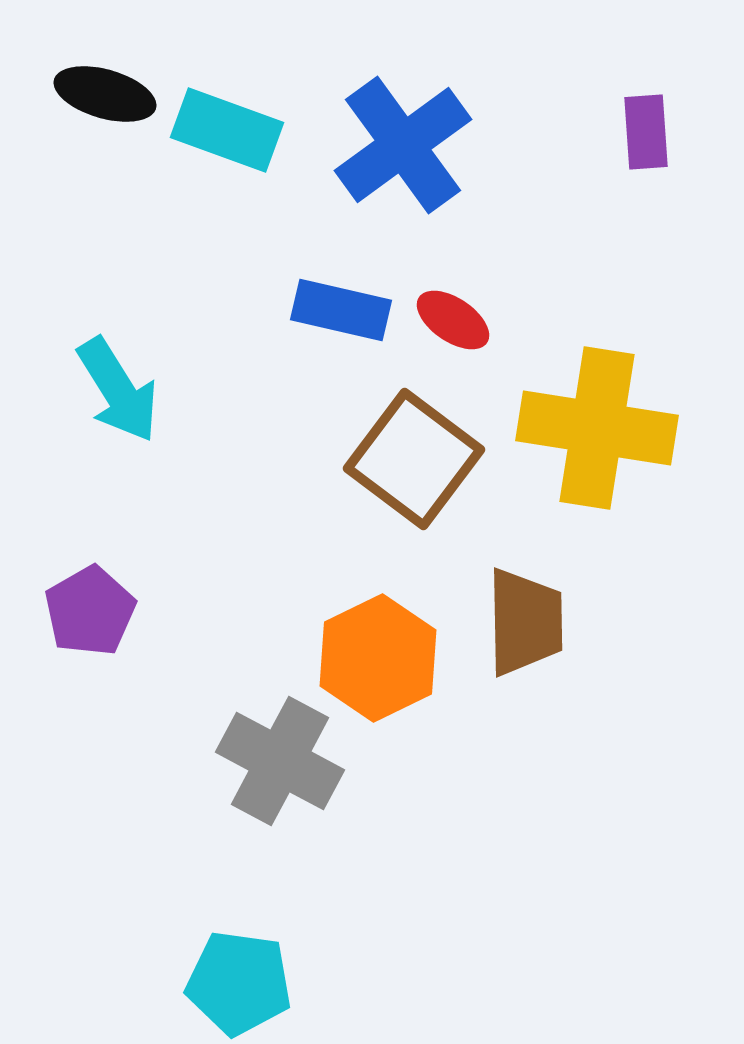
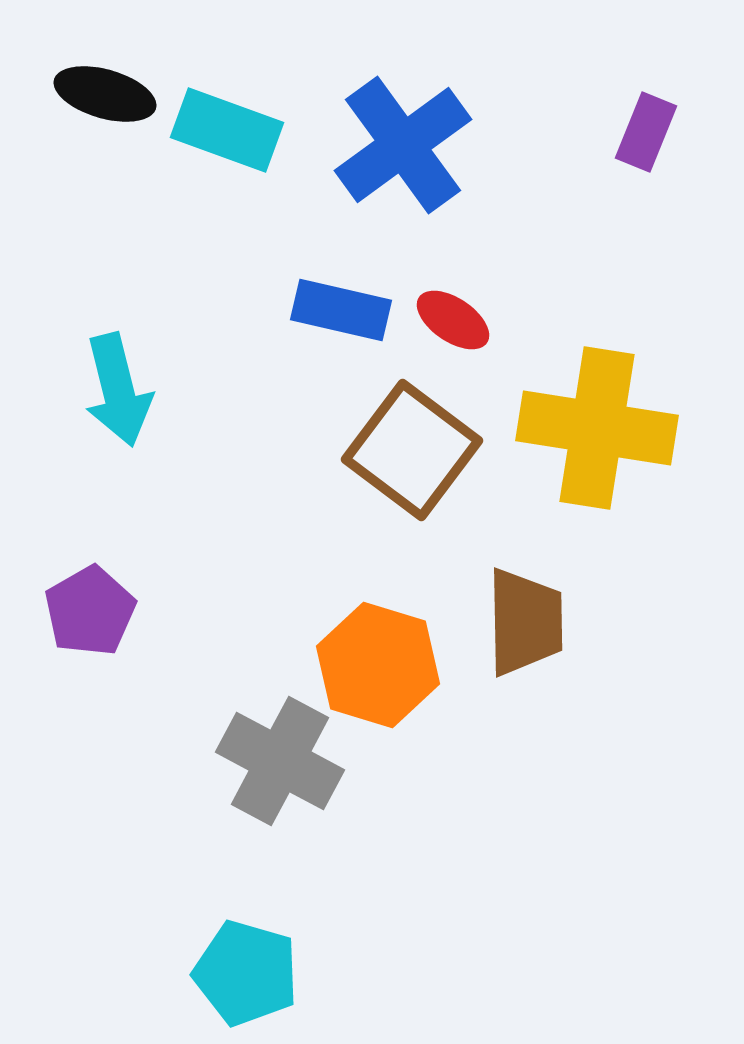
purple rectangle: rotated 26 degrees clockwise
cyan arrow: rotated 18 degrees clockwise
brown square: moved 2 px left, 9 px up
orange hexagon: moved 7 px down; rotated 17 degrees counterclockwise
cyan pentagon: moved 7 px right, 10 px up; rotated 8 degrees clockwise
